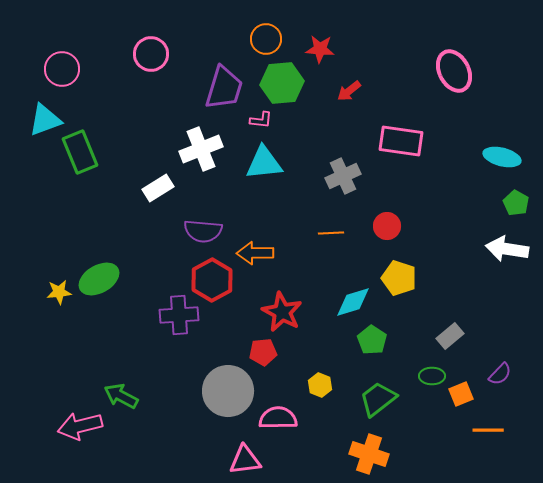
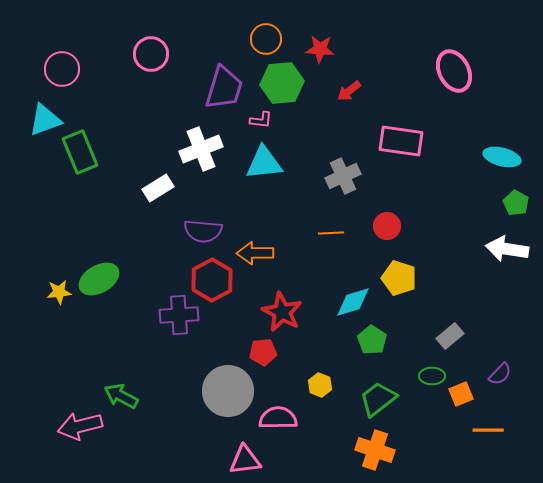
orange cross at (369, 454): moved 6 px right, 4 px up
